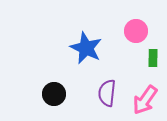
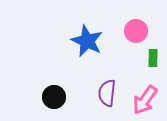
blue star: moved 1 px right, 7 px up
black circle: moved 3 px down
